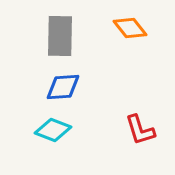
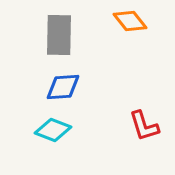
orange diamond: moved 7 px up
gray rectangle: moved 1 px left, 1 px up
red L-shape: moved 4 px right, 4 px up
